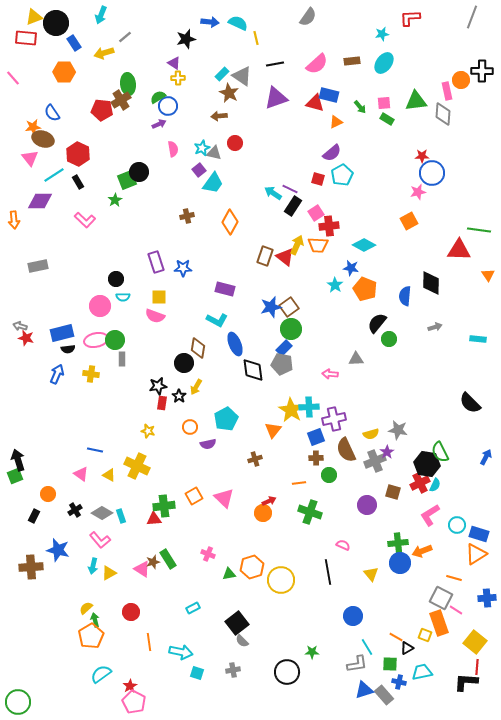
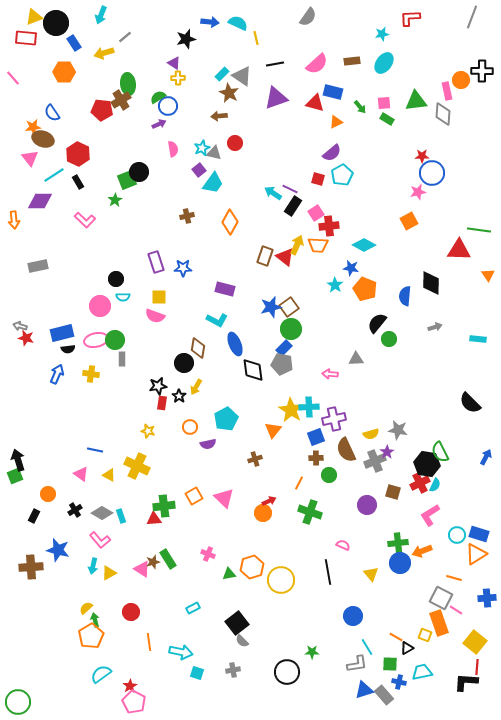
blue rectangle at (329, 95): moved 4 px right, 3 px up
orange line at (299, 483): rotated 56 degrees counterclockwise
cyan circle at (457, 525): moved 10 px down
